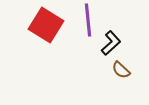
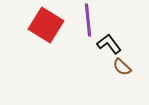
black L-shape: moved 2 px left, 1 px down; rotated 85 degrees counterclockwise
brown semicircle: moved 1 px right, 3 px up
